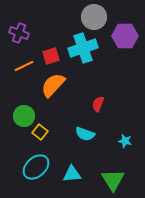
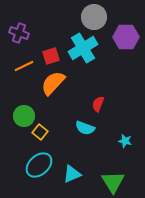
purple hexagon: moved 1 px right, 1 px down
cyan cross: rotated 12 degrees counterclockwise
orange semicircle: moved 2 px up
cyan semicircle: moved 6 px up
cyan ellipse: moved 3 px right, 2 px up
cyan triangle: rotated 18 degrees counterclockwise
green triangle: moved 2 px down
